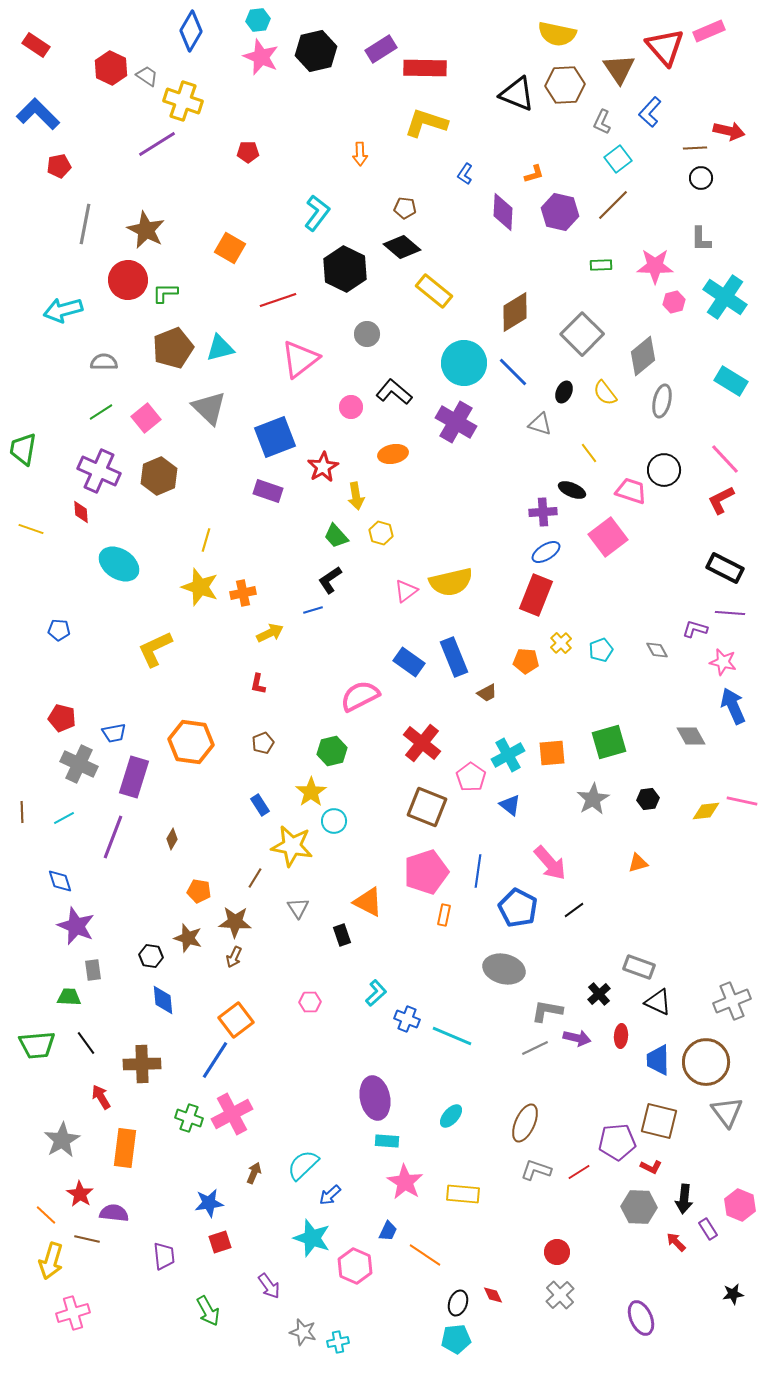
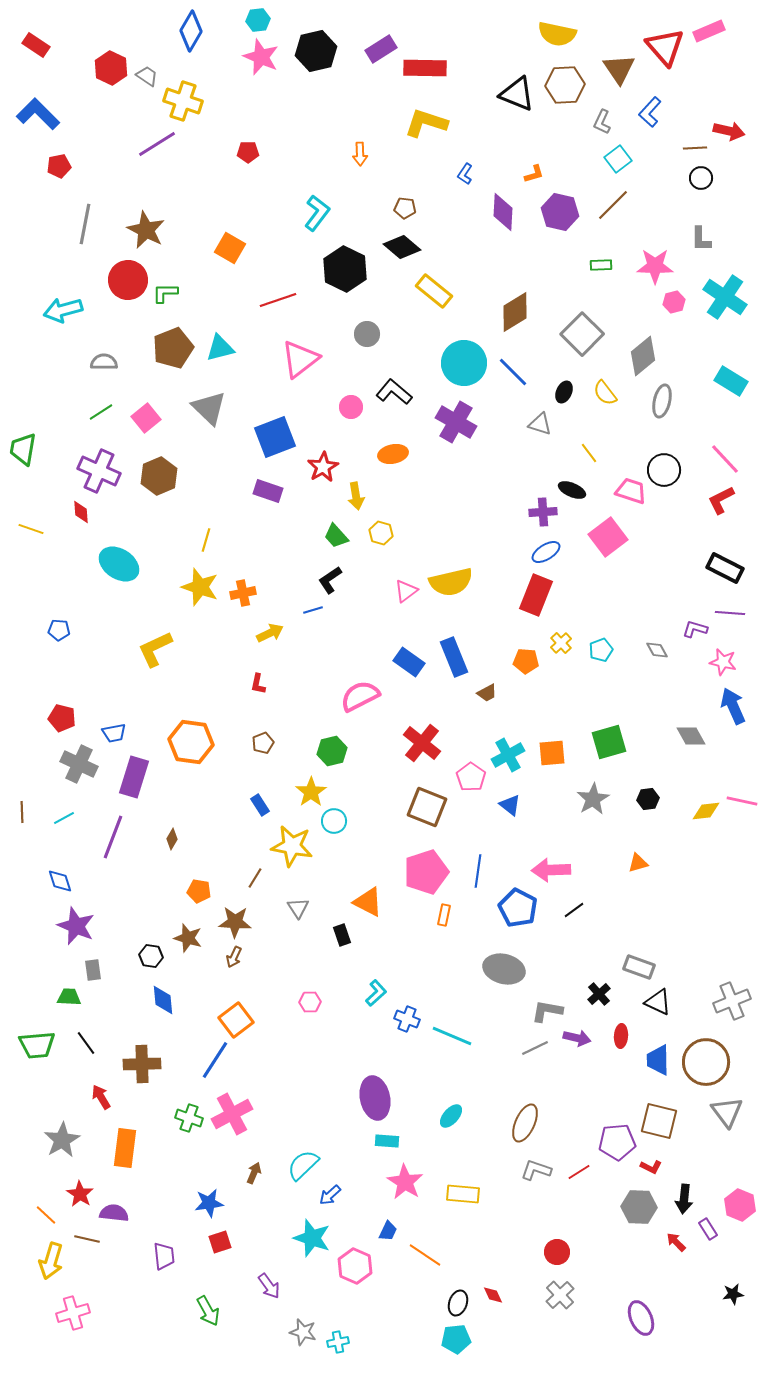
pink arrow at (550, 863): moved 1 px right, 7 px down; rotated 129 degrees clockwise
